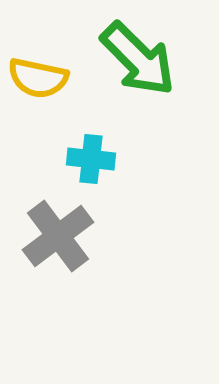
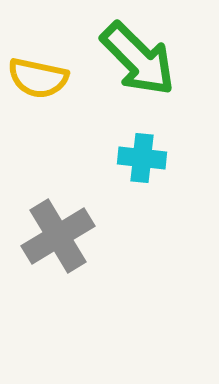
cyan cross: moved 51 px right, 1 px up
gray cross: rotated 6 degrees clockwise
